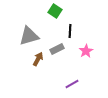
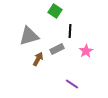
purple line: rotated 64 degrees clockwise
